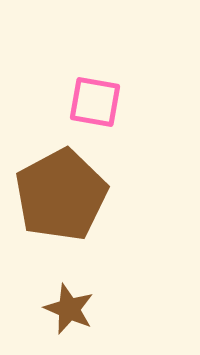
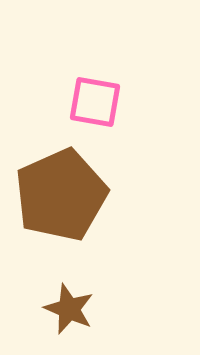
brown pentagon: rotated 4 degrees clockwise
